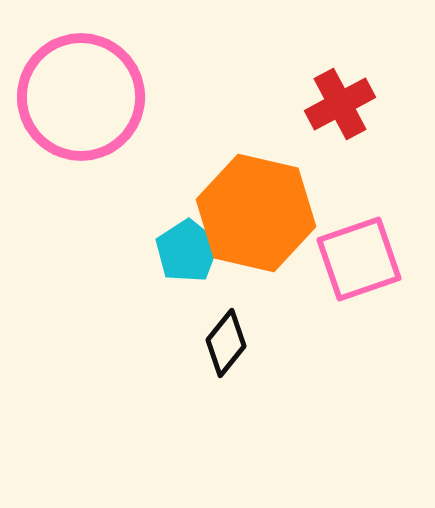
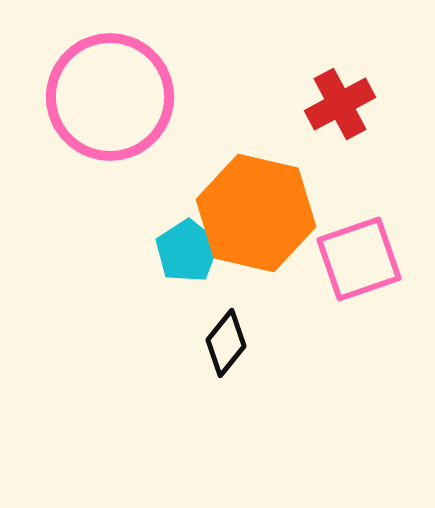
pink circle: moved 29 px right
